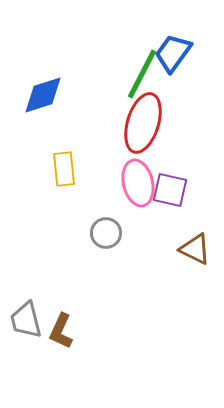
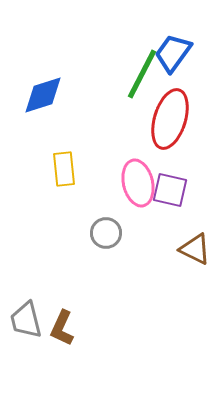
red ellipse: moved 27 px right, 4 px up
brown L-shape: moved 1 px right, 3 px up
